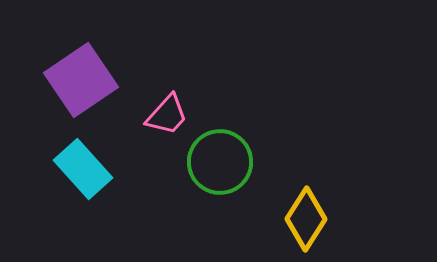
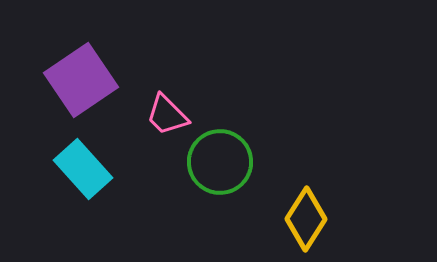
pink trapezoid: rotated 93 degrees clockwise
